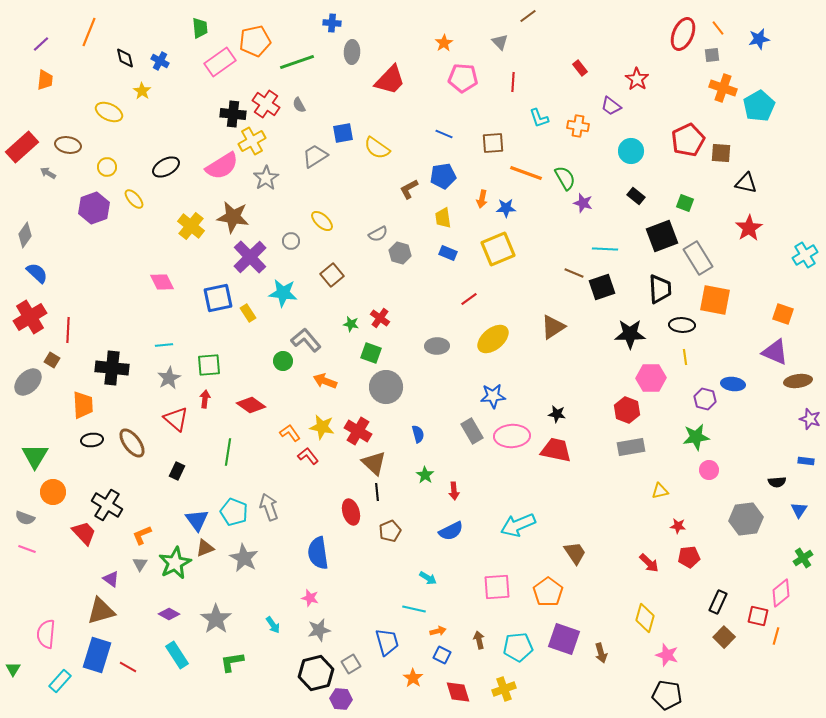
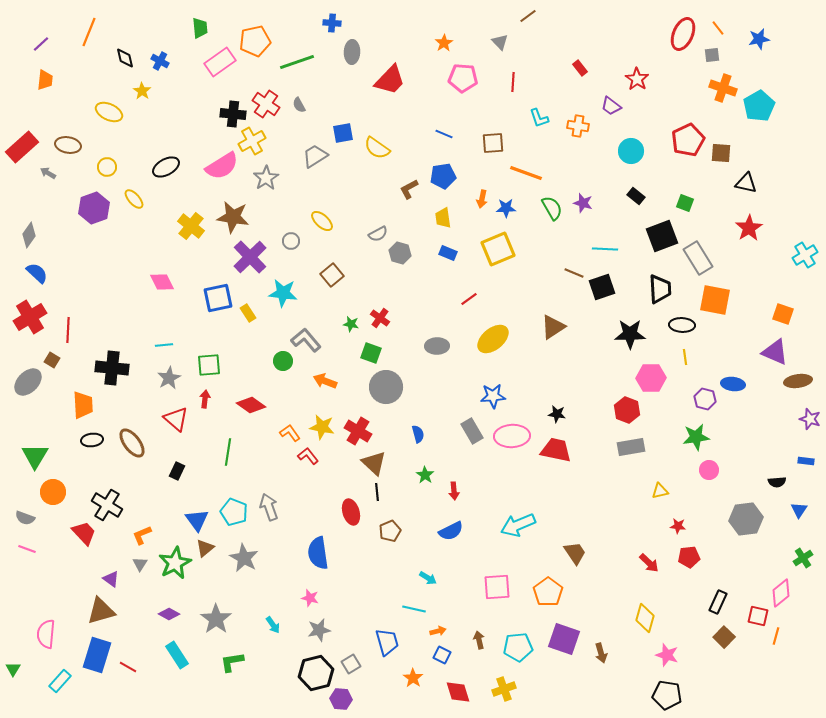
green semicircle at (565, 178): moved 13 px left, 30 px down
gray diamond at (25, 235): moved 4 px right
brown triangle at (205, 548): rotated 18 degrees counterclockwise
